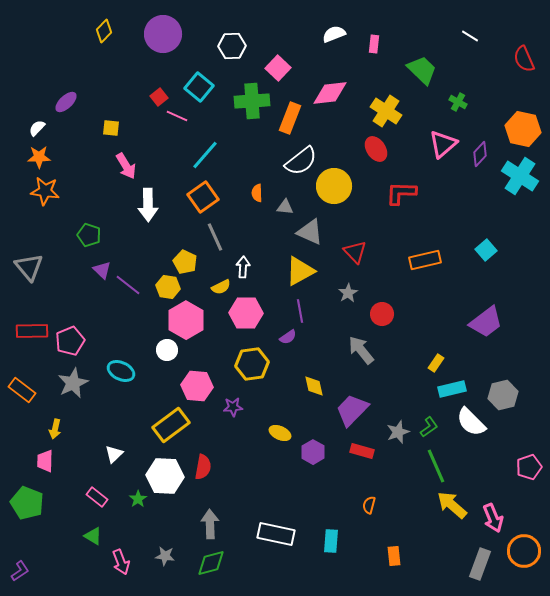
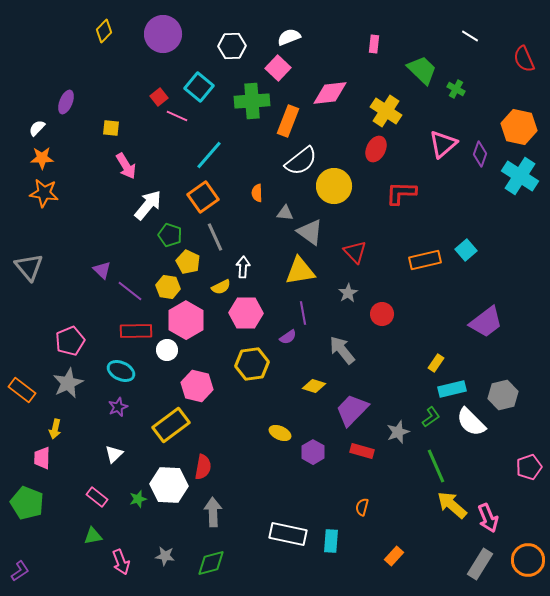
white semicircle at (334, 34): moved 45 px left, 3 px down
purple ellipse at (66, 102): rotated 25 degrees counterclockwise
green cross at (458, 102): moved 2 px left, 13 px up
orange rectangle at (290, 118): moved 2 px left, 3 px down
orange hexagon at (523, 129): moved 4 px left, 2 px up
red ellipse at (376, 149): rotated 60 degrees clockwise
purple diamond at (480, 154): rotated 25 degrees counterclockwise
cyan line at (205, 155): moved 4 px right
orange star at (39, 157): moved 3 px right, 1 px down
orange star at (45, 191): moved 1 px left, 2 px down
white arrow at (148, 205): rotated 140 degrees counterclockwise
gray triangle at (285, 207): moved 6 px down
gray triangle at (310, 232): rotated 12 degrees clockwise
green pentagon at (89, 235): moved 81 px right
cyan square at (486, 250): moved 20 px left
yellow pentagon at (185, 262): moved 3 px right
yellow triangle at (300, 271): rotated 20 degrees clockwise
purple line at (128, 285): moved 2 px right, 6 px down
purple line at (300, 311): moved 3 px right, 2 px down
red rectangle at (32, 331): moved 104 px right
gray arrow at (361, 350): moved 19 px left
gray star at (73, 383): moved 5 px left
pink hexagon at (197, 386): rotated 8 degrees clockwise
yellow diamond at (314, 386): rotated 60 degrees counterclockwise
purple star at (233, 407): moved 115 px left; rotated 18 degrees counterclockwise
green L-shape at (429, 427): moved 2 px right, 10 px up
pink trapezoid at (45, 461): moved 3 px left, 3 px up
white hexagon at (165, 476): moved 4 px right, 9 px down
green star at (138, 499): rotated 18 degrees clockwise
orange semicircle at (369, 505): moved 7 px left, 2 px down
pink arrow at (493, 518): moved 5 px left
gray arrow at (210, 524): moved 3 px right, 12 px up
white rectangle at (276, 534): moved 12 px right
green triangle at (93, 536): rotated 42 degrees counterclockwise
orange circle at (524, 551): moved 4 px right, 9 px down
orange rectangle at (394, 556): rotated 48 degrees clockwise
gray rectangle at (480, 564): rotated 12 degrees clockwise
